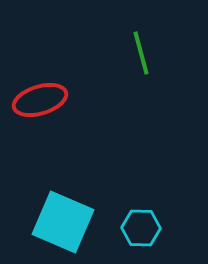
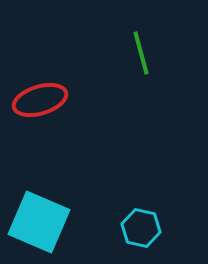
cyan square: moved 24 px left
cyan hexagon: rotated 12 degrees clockwise
